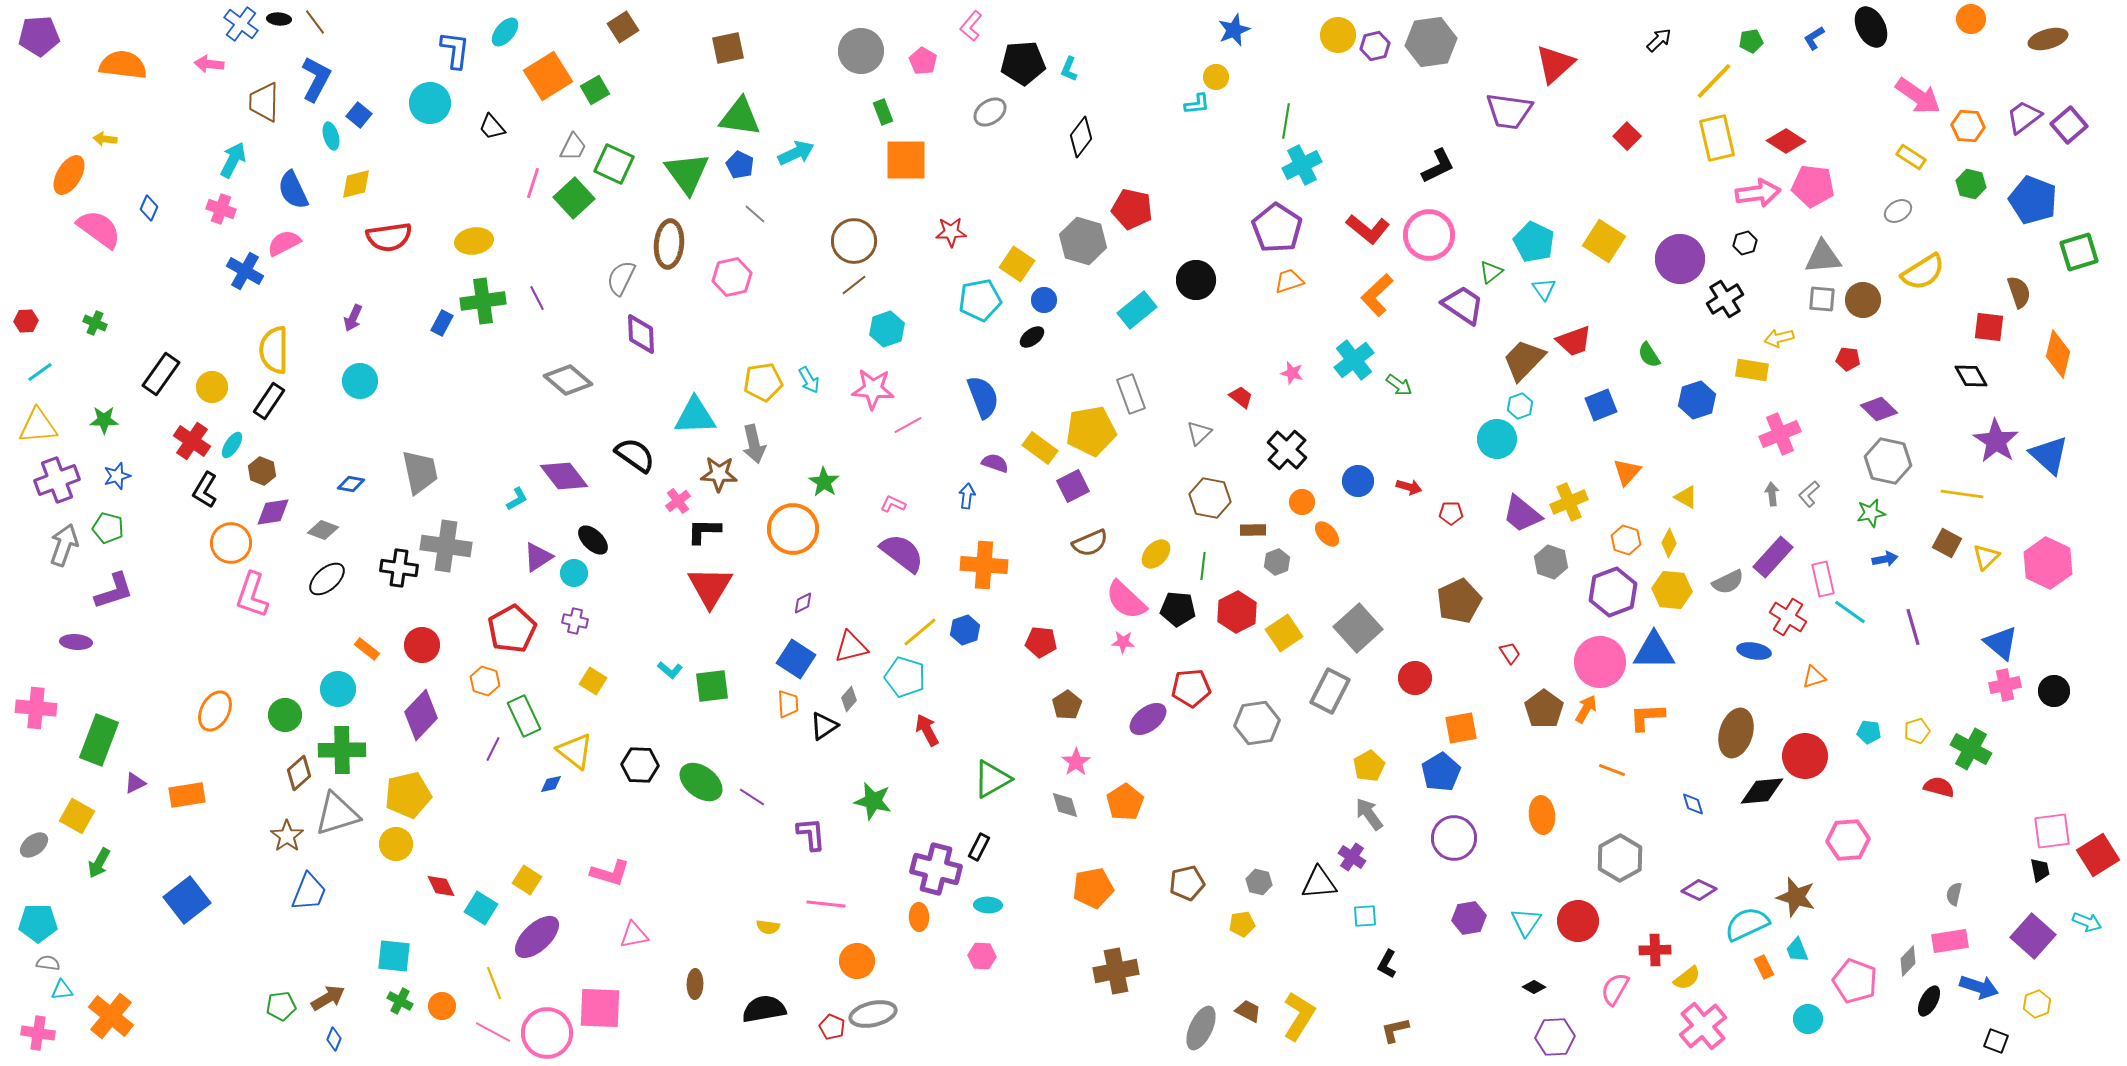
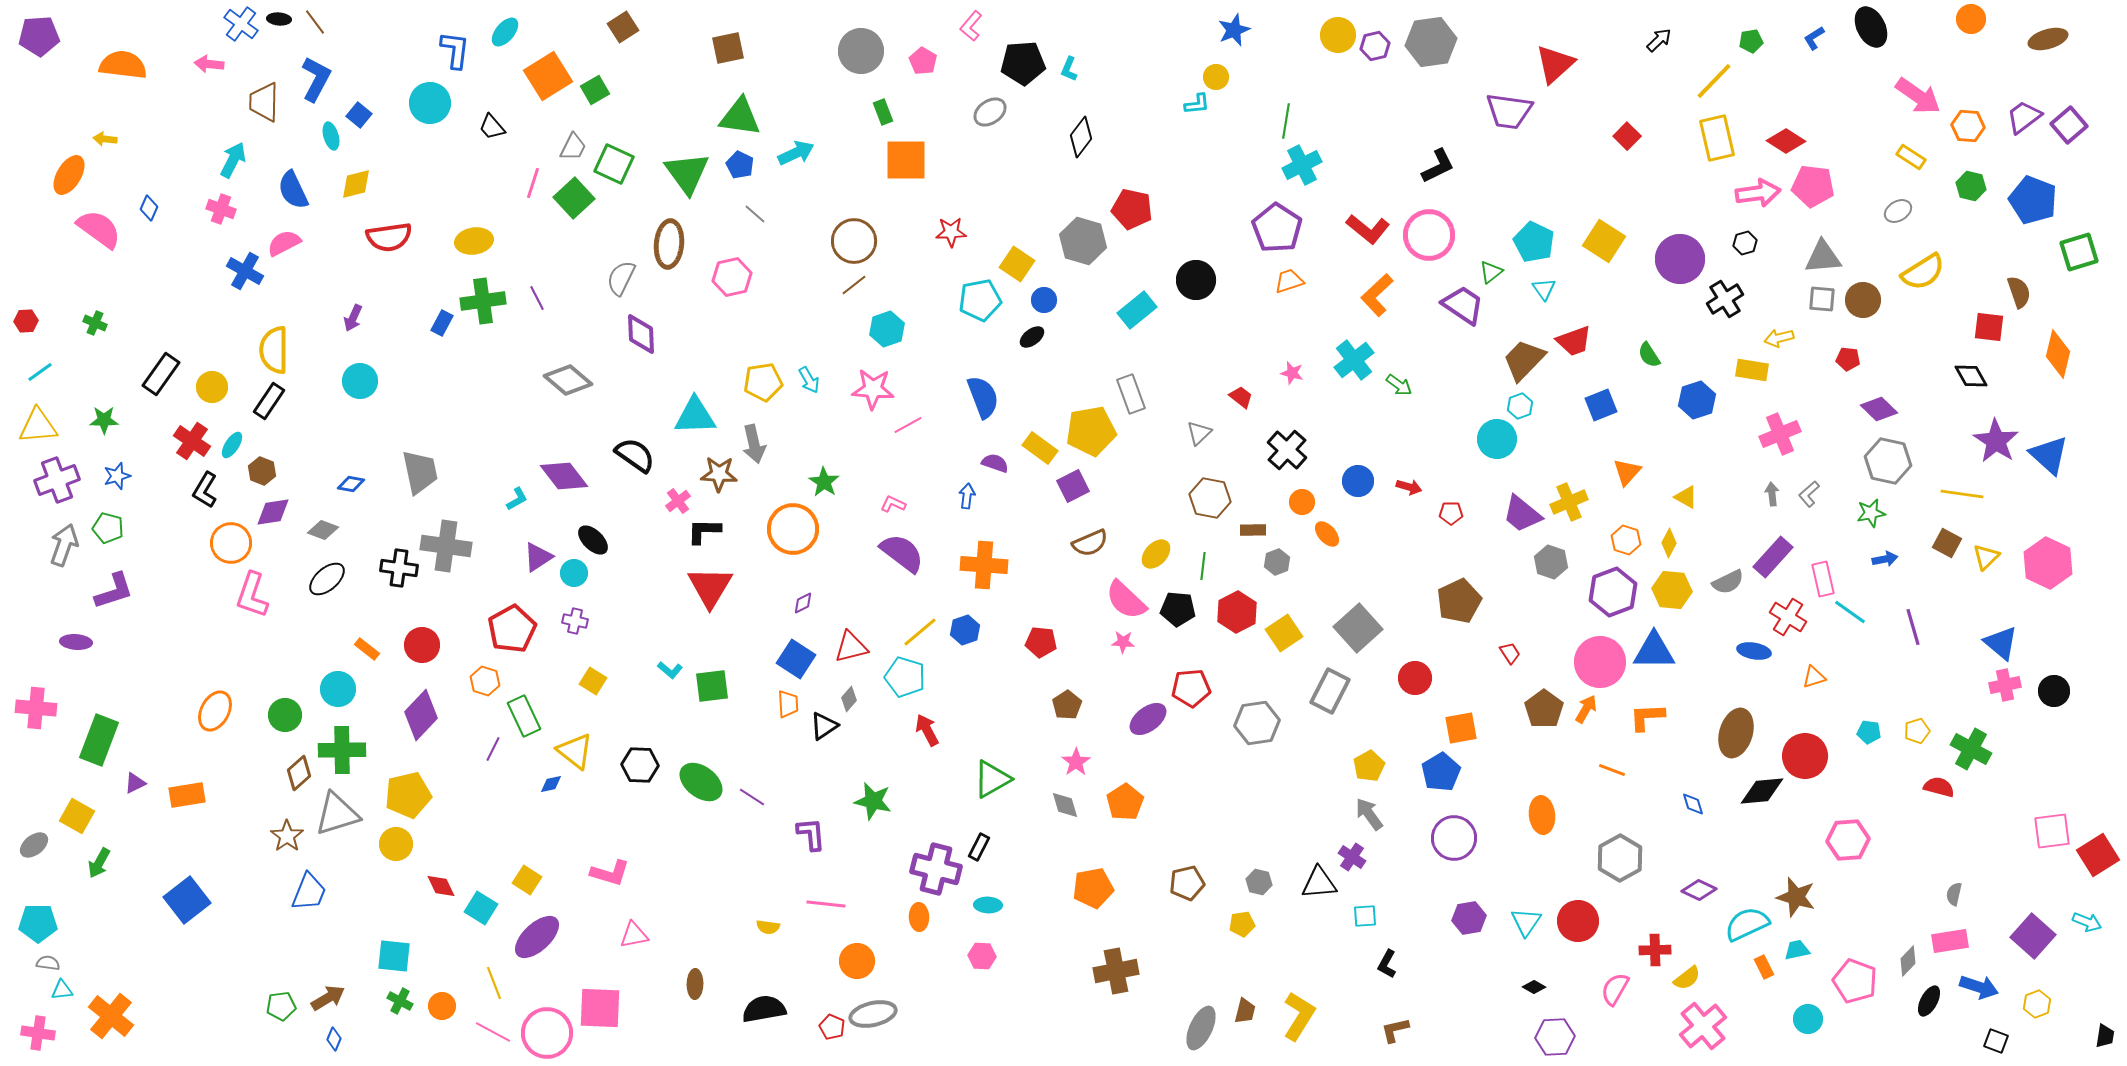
green hexagon at (1971, 184): moved 2 px down
black trapezoid at (2040, 870): moved 65 px right, 166 px down; rotated 20 degrees clockwise
cyan trapezoid at (1797, 950): rotated 100 degrees clockwise
brown trapezoid at (1248, 1011): moved 3 px left; rotated 76 degrees clockwise
